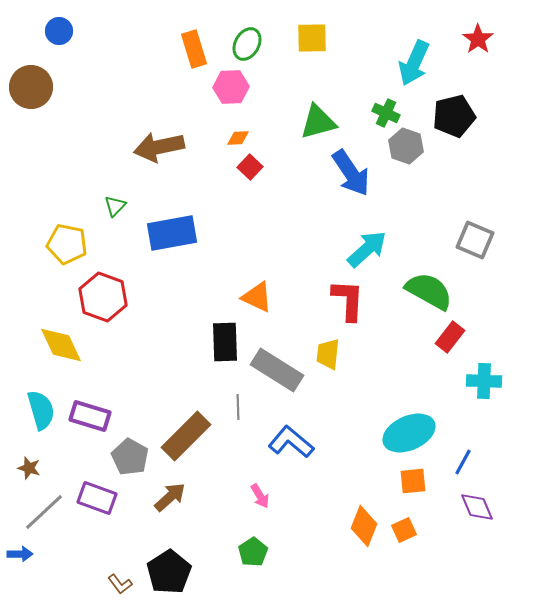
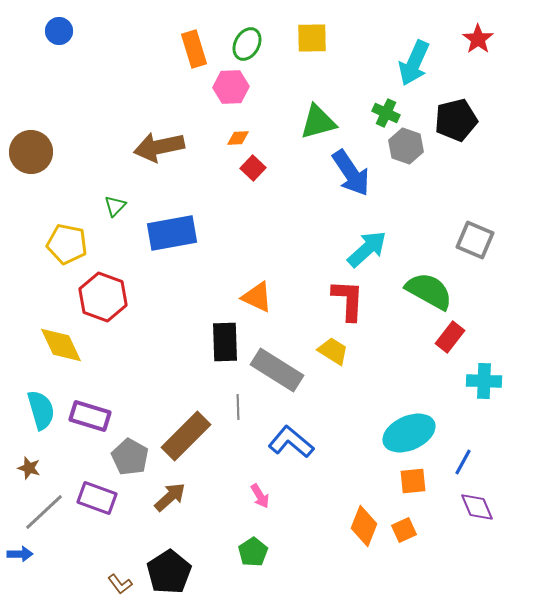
brown circle at (31, 87): moved 65 px down
black pentagon at (454, 116): moved 2 px right, 4 px down
red square at (250, 167): moved 3 px right, 1 px down
yellow trapezoid at (328, 354): moved 5 px right, 3 px up; rotated 116 degrees clockwise
